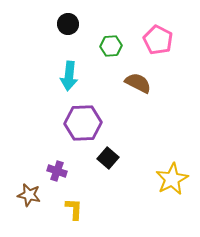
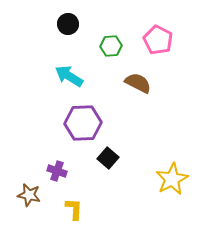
cyan arrow: rotated 116 degrees clockwise
